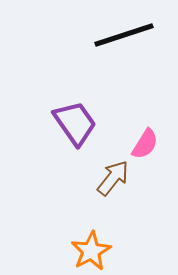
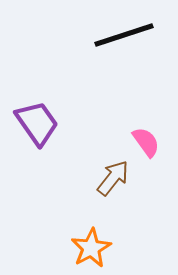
purple trapezoid: moved 38 px left
pink semicircle: moved 1 px right, 2 px up; rotated 68 degrees counterclockwise
orange star: moved 3 px up
